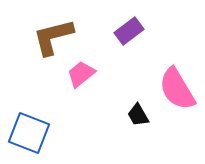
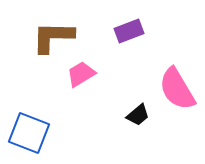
purple rectangle: rotated 16 degrees clockwise
brown L-shape: rotated 15 degrees clockwise
pink trapezoid: rotated 8 degrees clockwise
black trapezoid: rotated 100 degrees counterclockwise
